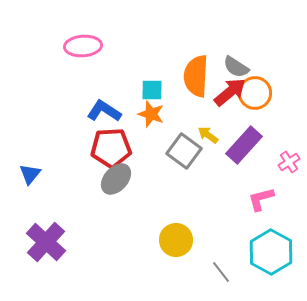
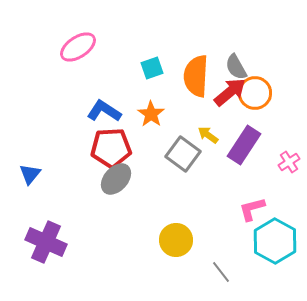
pink ellipse: moved 5 px left, 1 px down; rotated 30 degrees counterclockwise
gray semicircle: rotated 28 degrees clockwise
cyan square: moved 22 px up; rotated 20 degrees counterclockwise
orange star: rotated 16 degrees clockwise
purple rectangle: rotated 9 degrees counterclockwise
gray square: moved 1 px left, 3 px down
pink L-shape: moved 9 px left, 10 px down
purple cross: rotated 18 degrees counterclockwise
cyan hexagon: moved 4 px right, 11 px up
